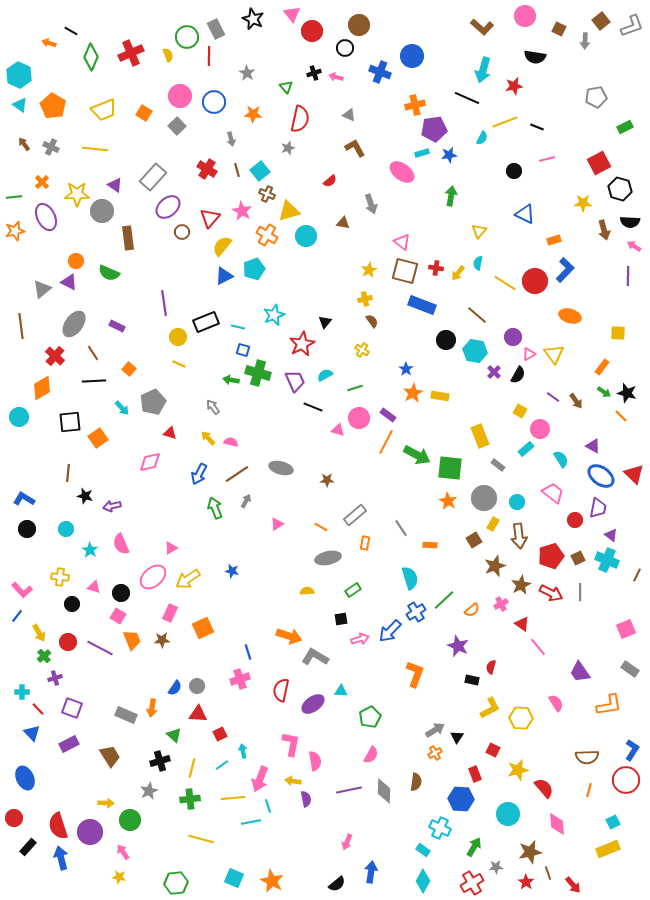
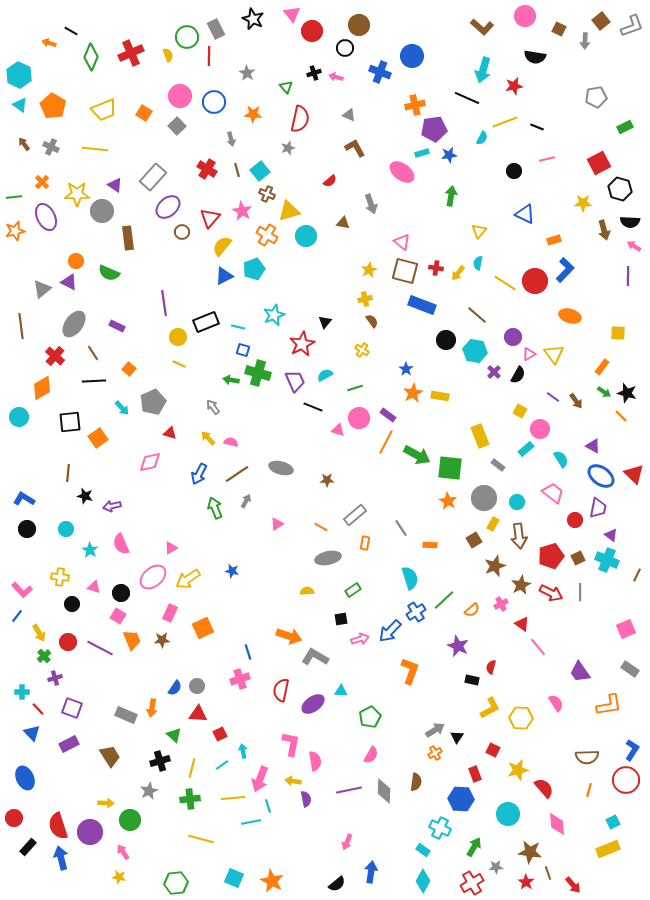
orange L-shape at (415, 674): moved 5 px left, 3 px up
brown star at (530, 852): rotated 20 degrees clockwise
